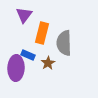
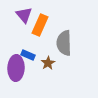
purple triangle: rotated 18 degrees counterclockwise
orange rectangle: moved 2 px left, 8 px up; rotated 10 degrees clockwise
